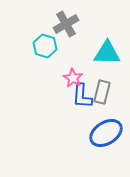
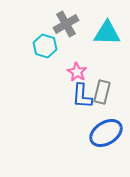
cyan triangle: moved 20 px up
pink star: moved 4 px right, 6 px up
